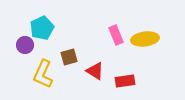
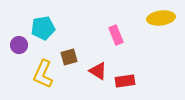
cyan pentagon: moved 1 px right; rotated 15 degrees clockwise
yellow ellipse: moved 16 px right, 21 px up
purple circle: moved 6 px left
red triangle: moved 3 px right
